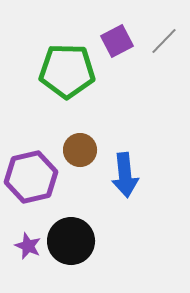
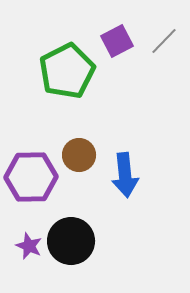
green pentagon: rotated 28 degrees counterclockwise
brown circle: moved 1 px left, 5 px down
purple hexagon: rotated 12 degrees clockwise
purple star: moved 1 px right
